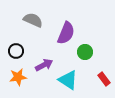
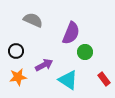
purple semicircle: moved 5 px right
